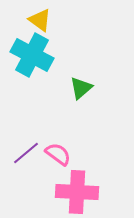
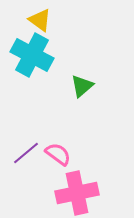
green triangle: moved 1 px right, 2 px up
pink cross: moved 1 px down; rotated 15 degrees counterclockwise
